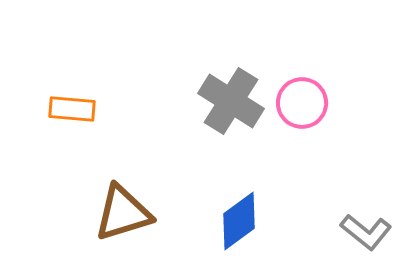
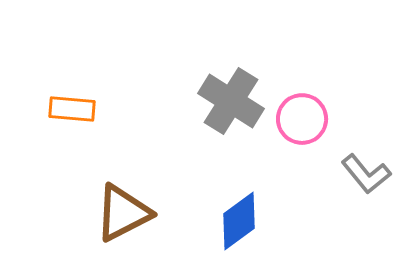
pink circle: moved 16 px down
brown triangle: rotated 10 degrees counterclockwise
gray L-shape: moved 58 px up; rotated 12 degrees clockwise
